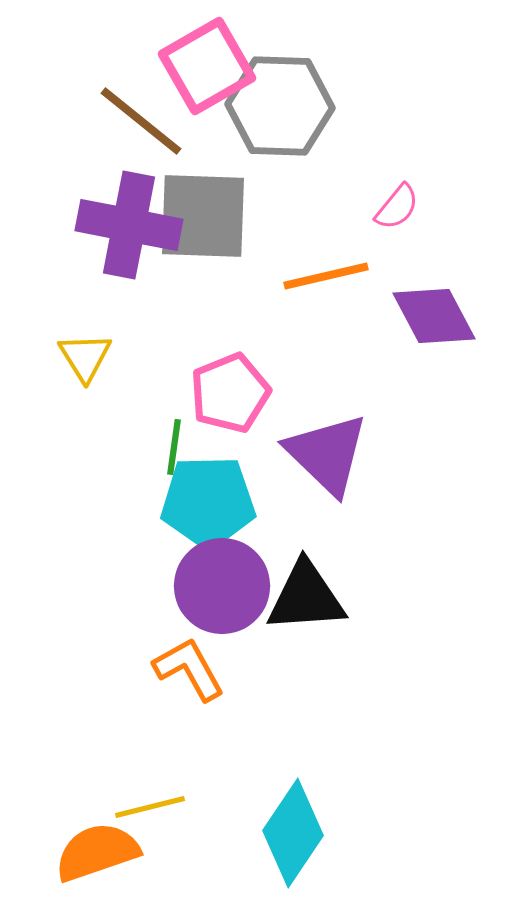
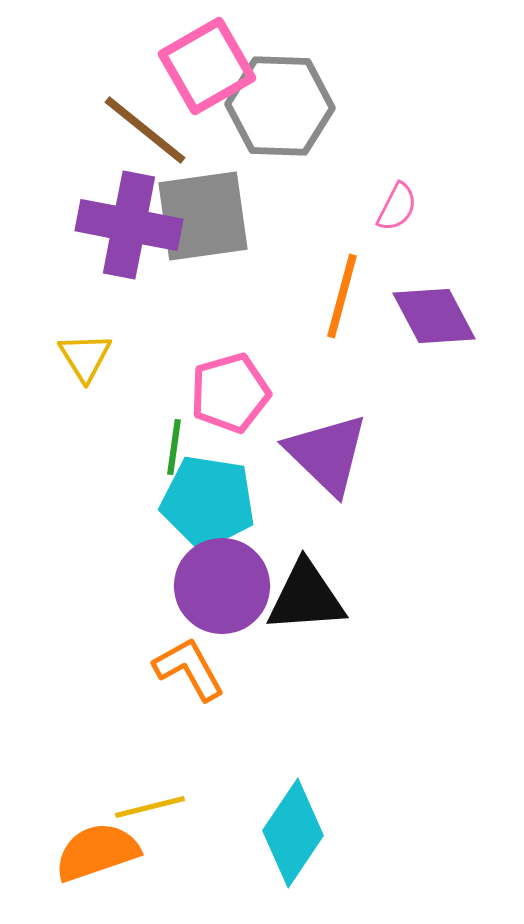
brown line: moved 4 px right, 9 px down
pink semicircle: rotated 12 degrees counterclockwise
gray square: rotated 10 degrees counterclockwise
orange line: moved 16 px right, 20 px down; rotated 62 degrees counterclockwise
pink pentagon: rotated 6 degrees clockwise
cyan pentagon: rotated 10 degrees clockwise
